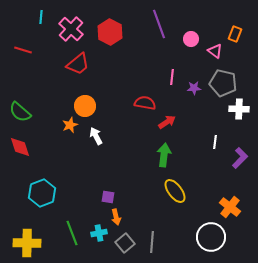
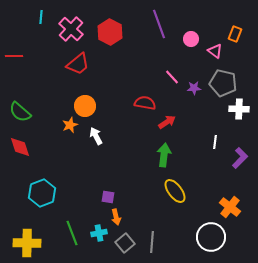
red line: moved 9 px left, 6 px down; rotated 18 degrees counterclockwise
pink line: rotated 49 degrees counterclockwise
